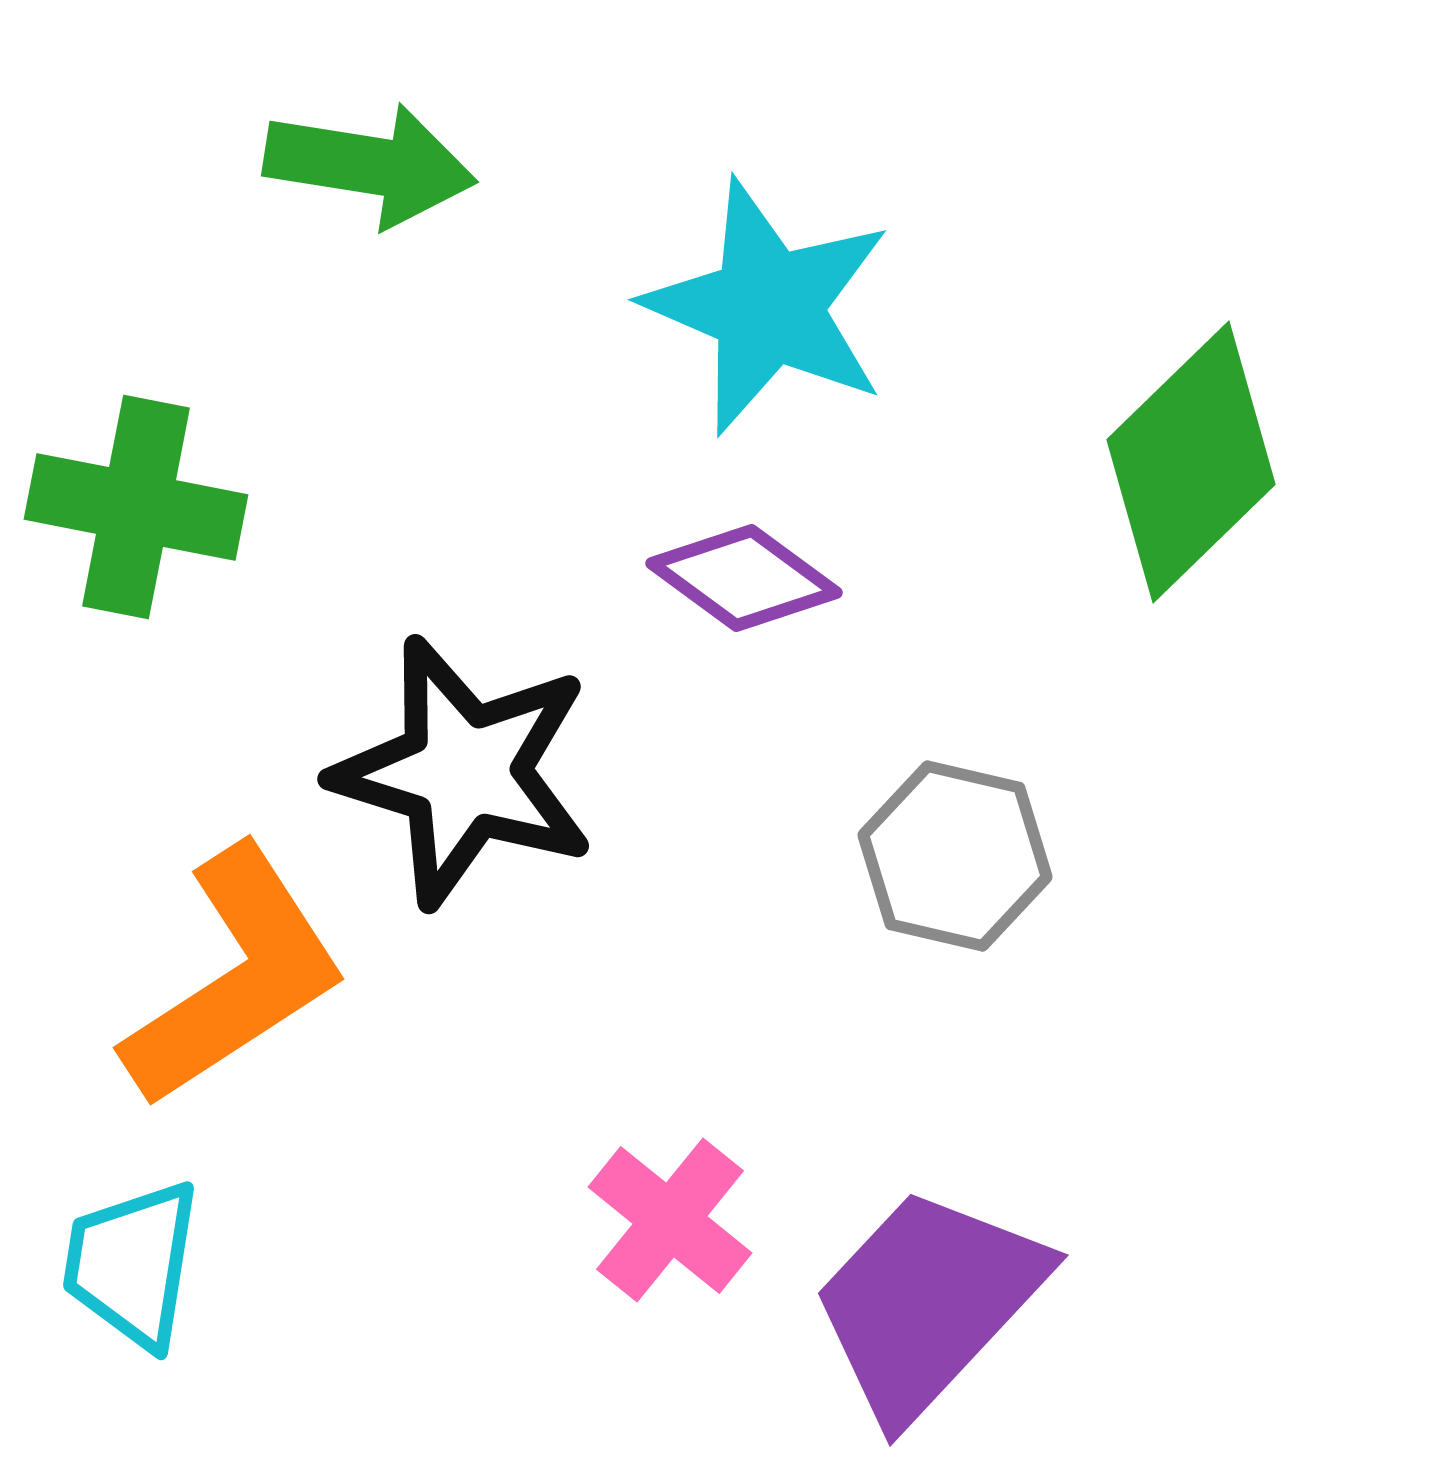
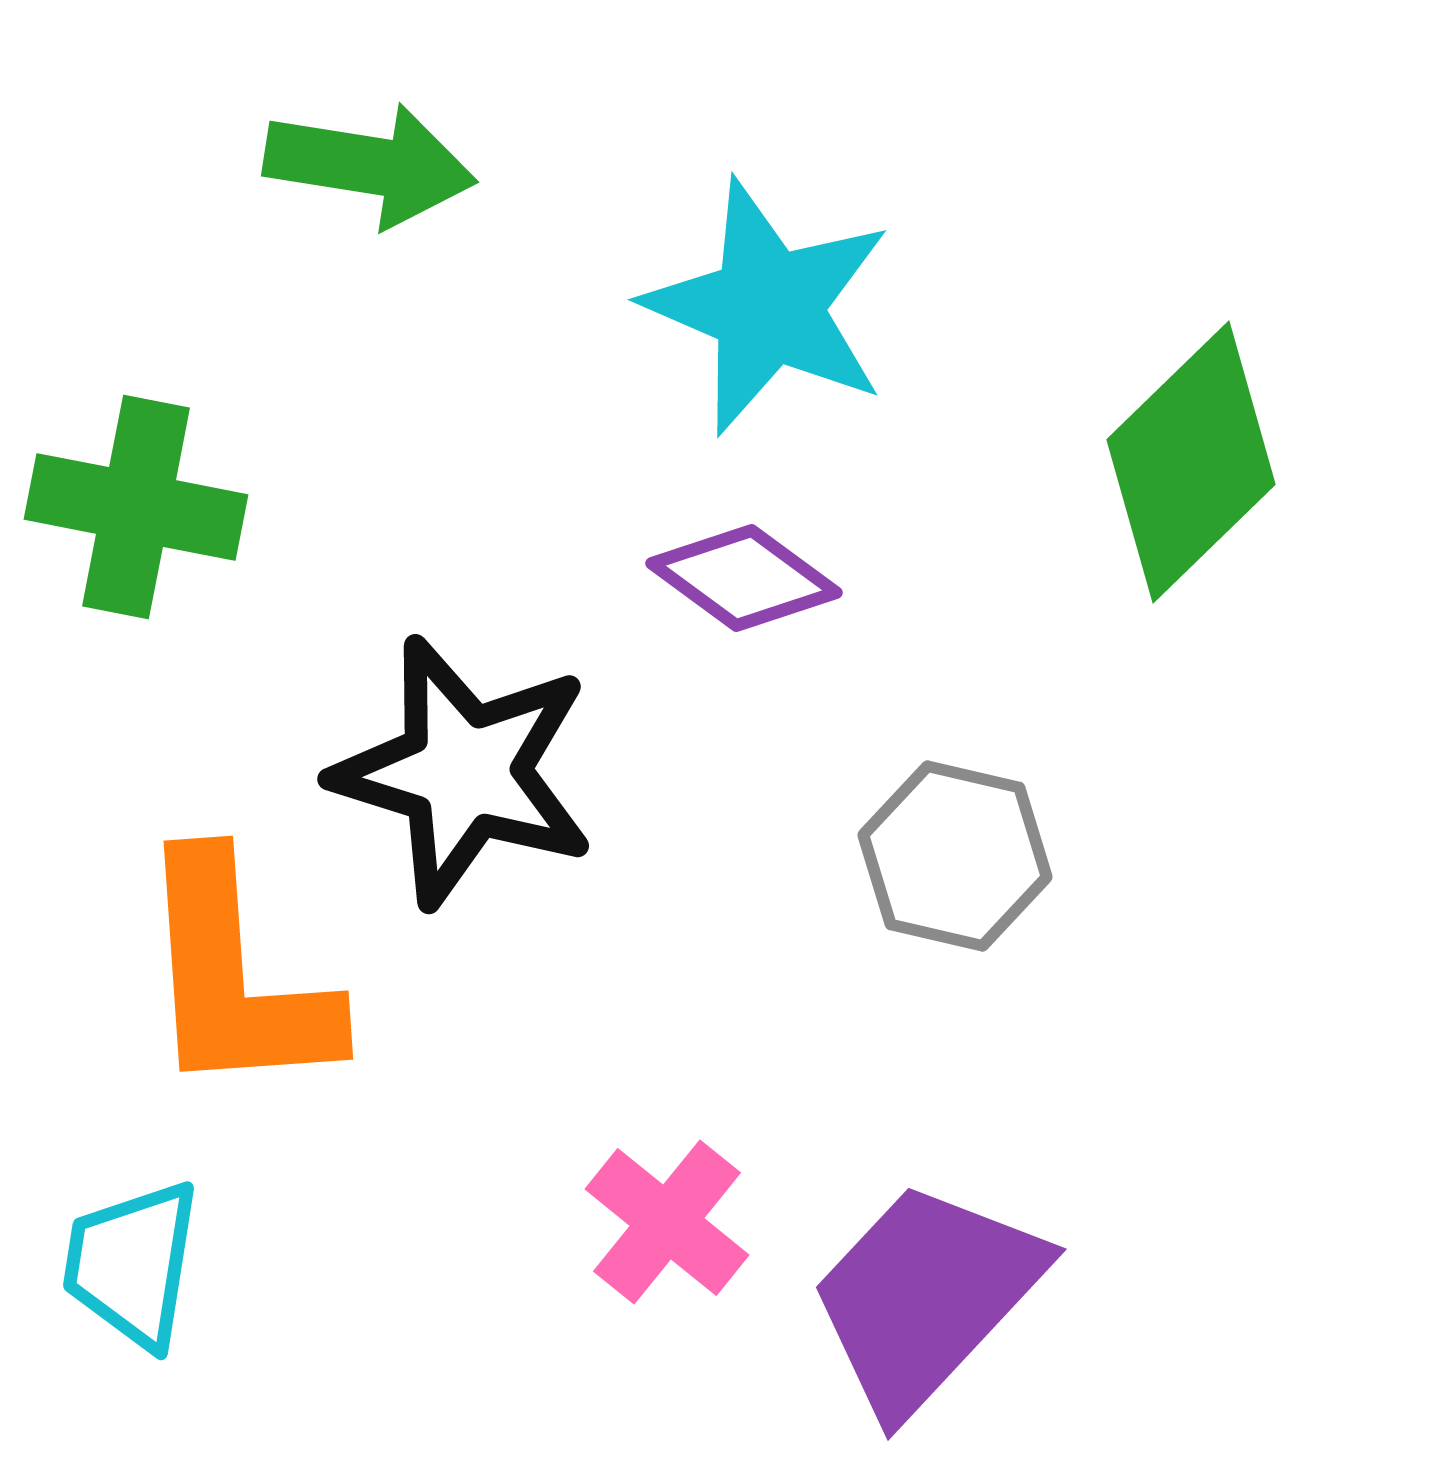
orange L-shape: rotated 119 degrees clockwise
pink cross: moved 3 px left, 2 px down
purple trapezoid: moved 2 px left, 6 px up
